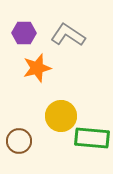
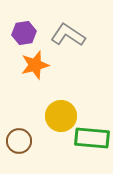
purple hexagon: rotated 10 degrees counterclockwise
orange star: moved 2 px left, 3 px up
